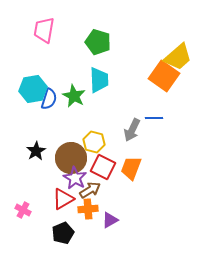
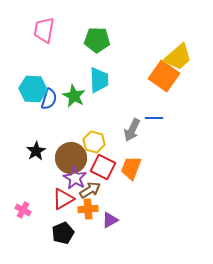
green pentagon: moved 1 px left, 2 px up; rotated 15 degrees counterclockwise
cyan hexagon: rotated 12 degrees clockwise
